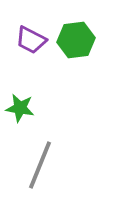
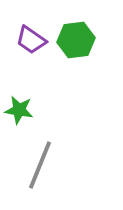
purple trapezoid: rotated 8 degrees clockwise
green star: moved 1 px left, 2 px down
